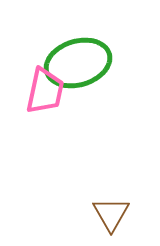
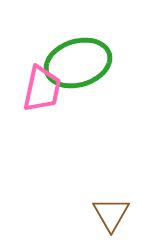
pink trapezoid: moved 3 px left, 2 px up
